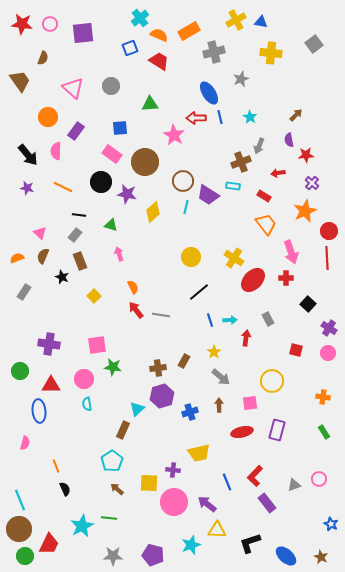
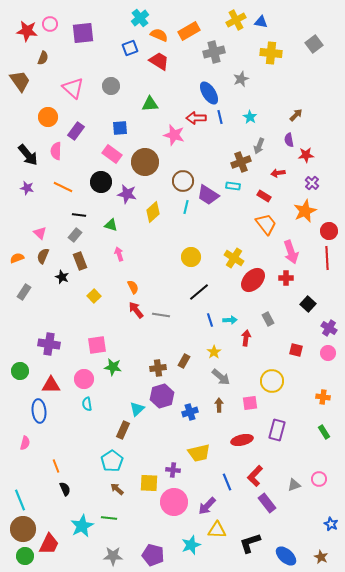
red star at (22, 24): moved 5 px right, 7 px down
pink star at (174, 135): rotated 15 degrees counterclockwise
red ellipse at (242, 432): moved 8 px down
purple arrow at (207, 504): moved 2 px down; rotated 84 degrees counterclockwise
brown circle at (19, 529): moved 4 px right
